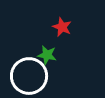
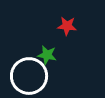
red star: moved 5 px right, 1 px up; rotated 18 degrees counterclockwise
